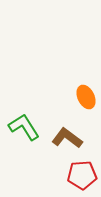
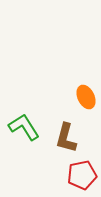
brown L-shape: moved 1 px left; rotated 112 degrees counterclockwise
red pentagon: rotated 8 degrees counterclockwise
